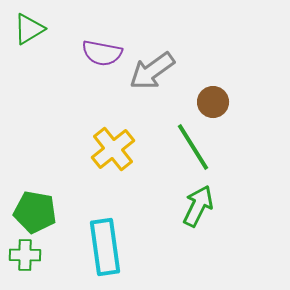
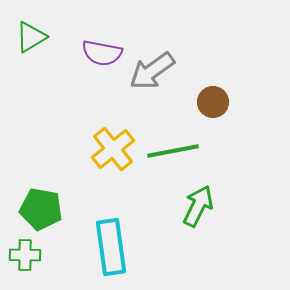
green triangle: moved 2 px right, 8 px down
green line: moved 20 px left, 4 px down; rotated 69 degrees counterclockwise
green pentagon: moved 6 px right, 3 px up
cyan rectangle: moved 6 px right
